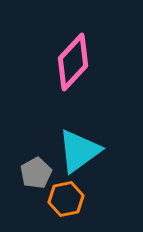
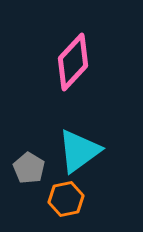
gray pentagon: moved 7 px left, 5 px up; rotated 12 degrees counterclockwise
